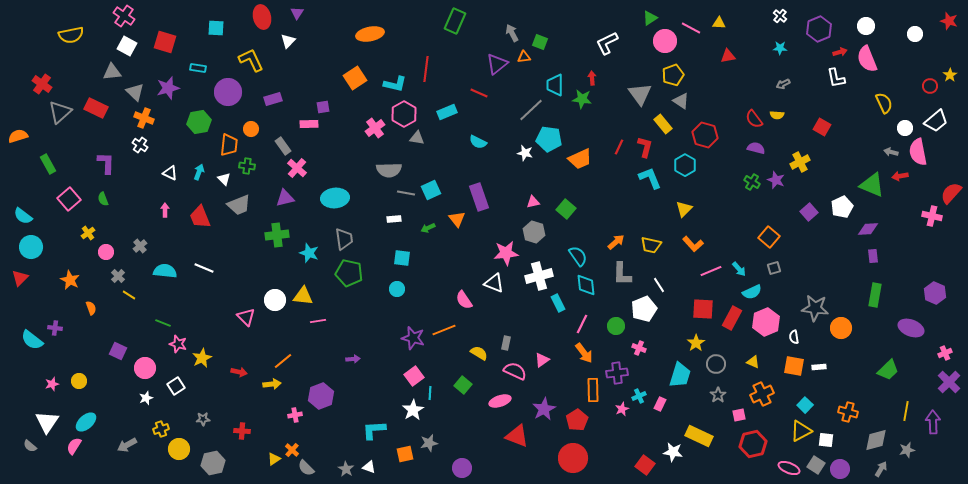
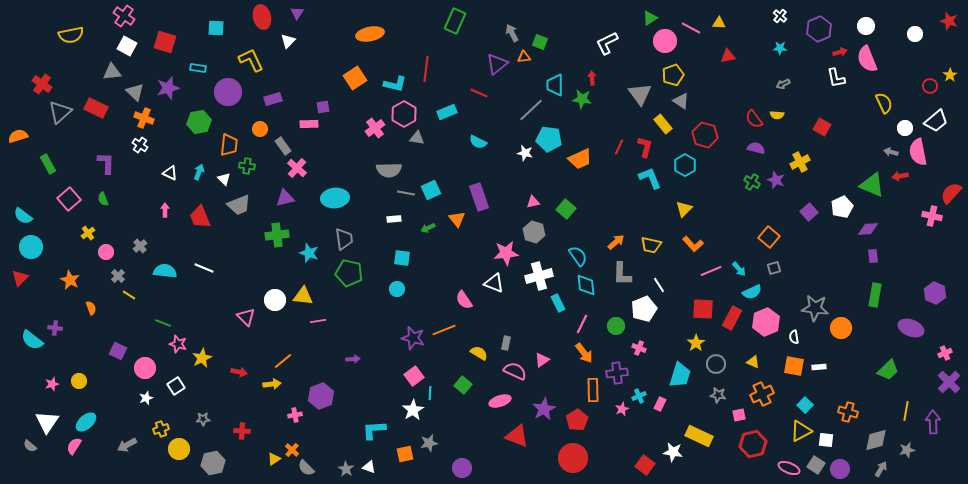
orange circle at (251, 129): moved 9 px right
gray star at (718, 395): rotated 28 degrees counterclockwise
